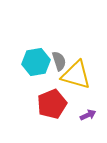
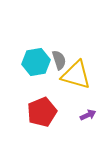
gray semicircle: moved 1 px up
red pentagon: moved 10 px left, 8 px down
